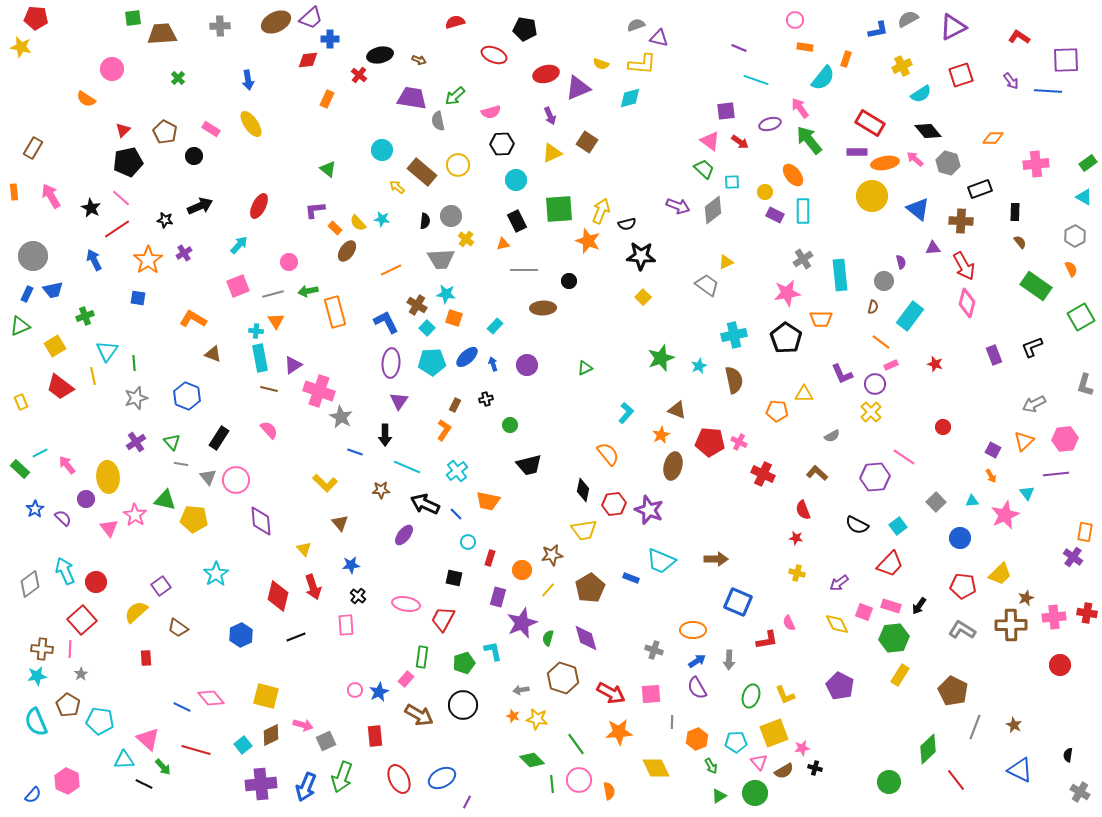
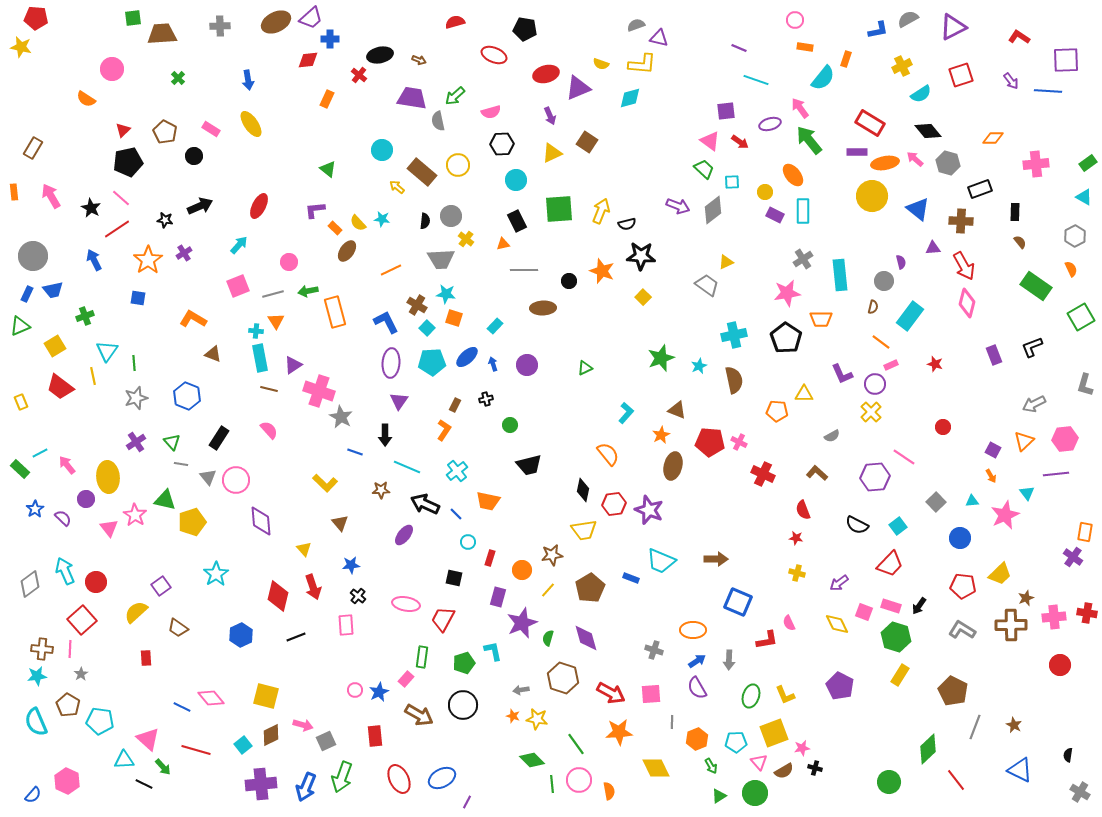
orange star at (588, 241): moved 14 px right, 30 px down
yellow pentagon at (194, 519): moved 2 px left, 3 px down; rotated 24 degrees counterclockwise
green hexagon at (894, 638): moved 2 px right, 1 px up; rotated 24 degrees clockwise
